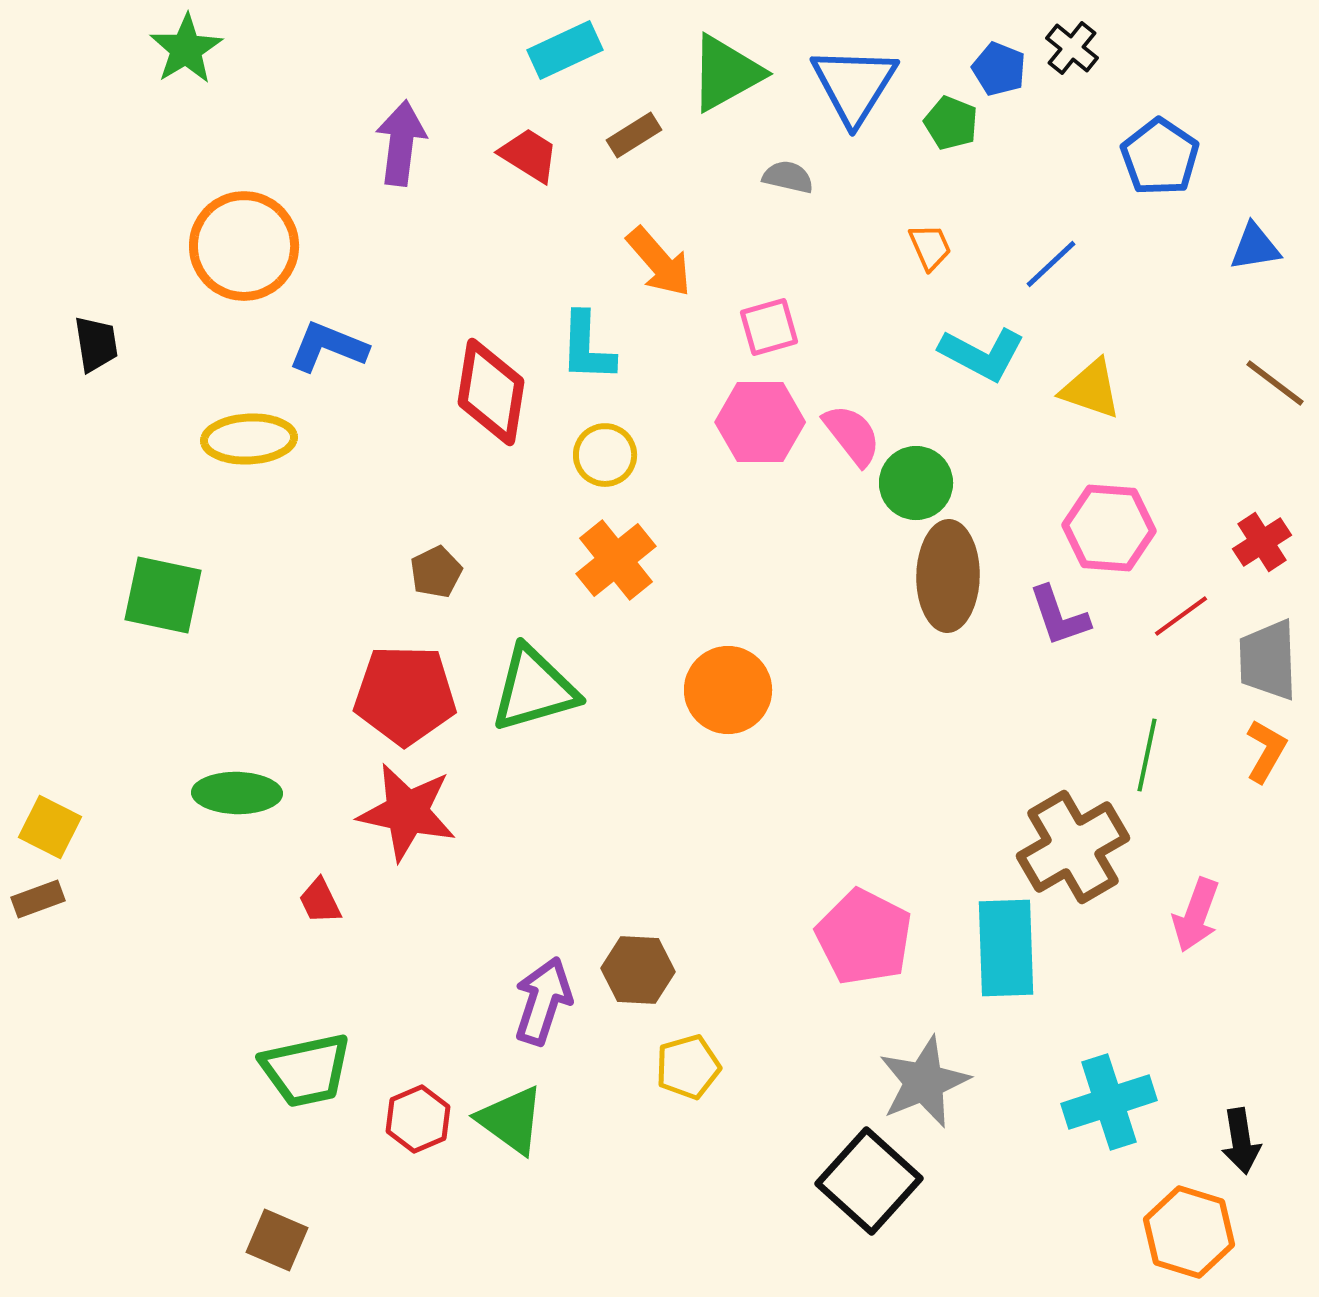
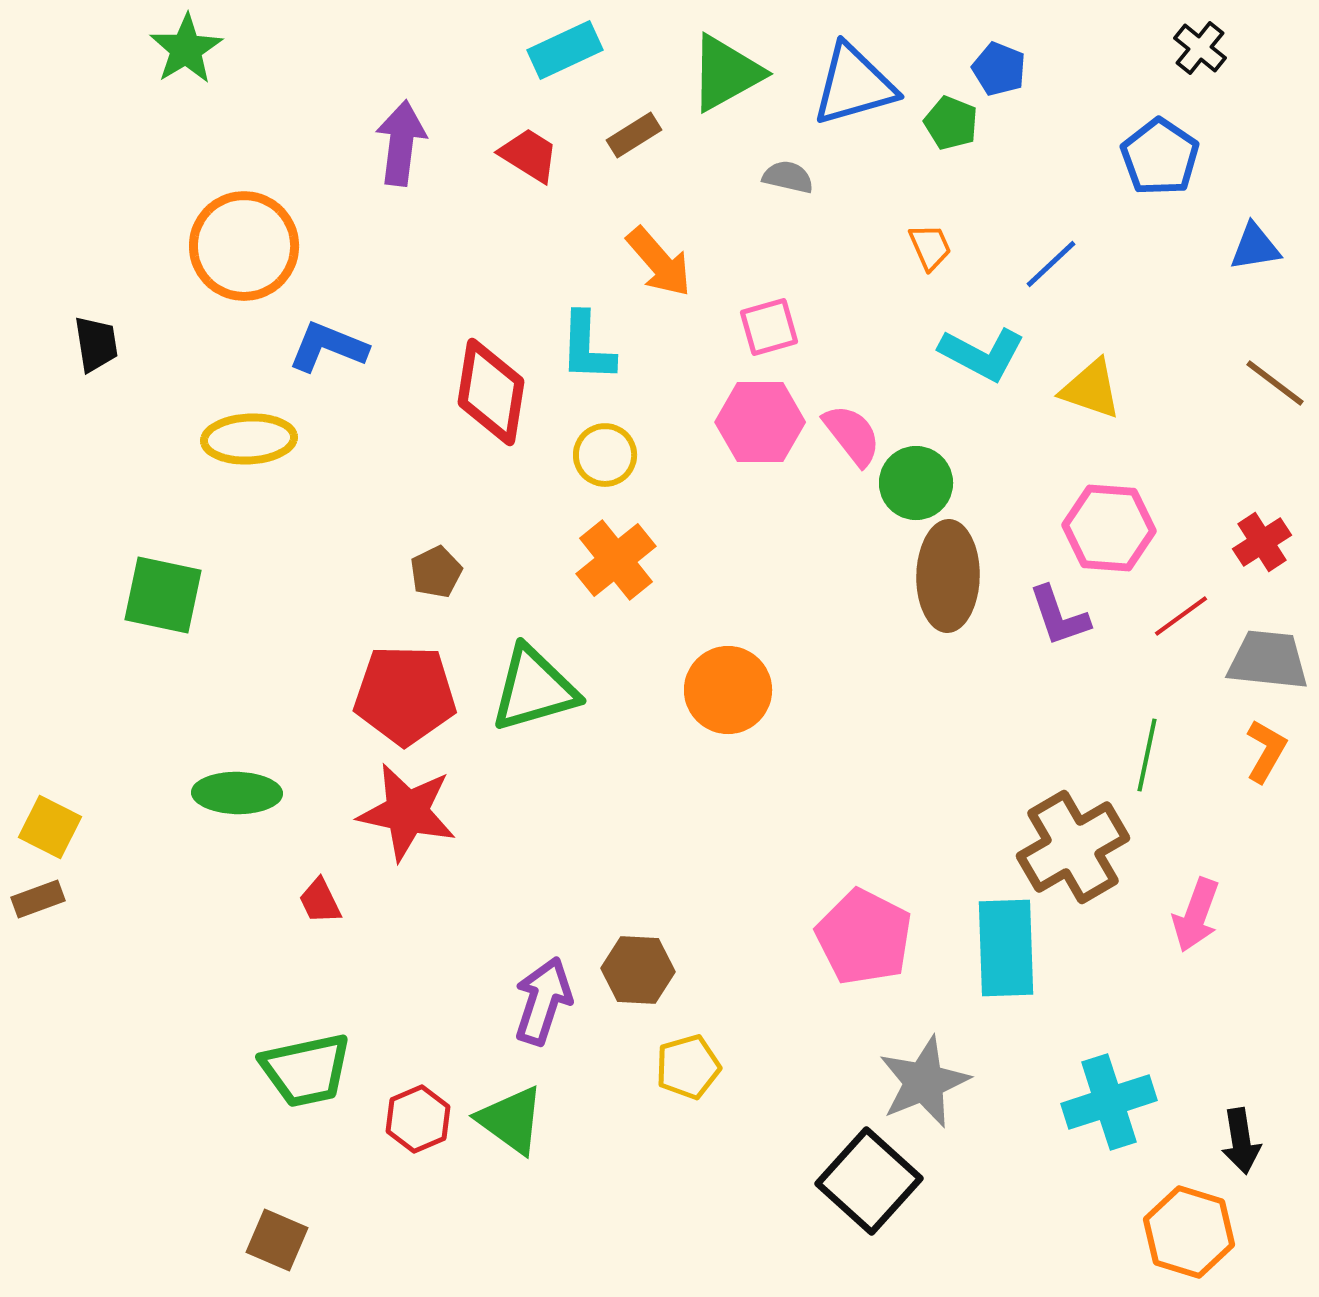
black cross at (1072, 48): moved 128 px right
blue triangle at (854, 85): rotated 42 degrees clockwise
gray trapezoid at (1268, 660): rotated 98 degrees clockwise
